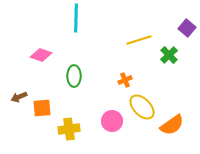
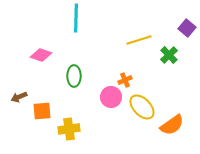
orange square: moved 3 px down
pink circle: moved 1 px left, 24 px up
